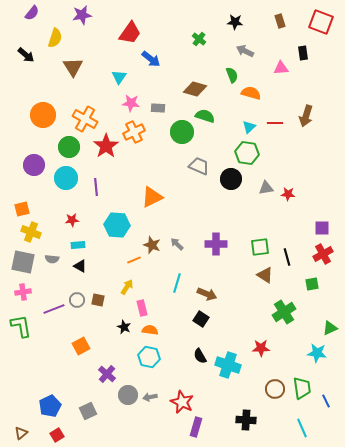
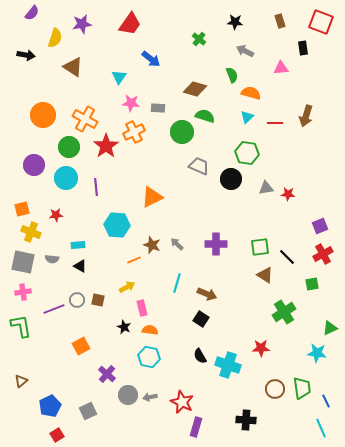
purple star at (82, 15): moved 9 px down
red trapezoid at (130, 33): moved 9 px up
black rectangle at (303, 53): moved 5 px up
black arrow at (26, 55): rotated 30 degrees counterclockwise
brown triangle at (73, 67): rotated 25 degrees counterclockwise
cyan triangle at (249, 127): moved 2 px left, 10 px up
red star at (72, 220): moved 16 px left, 5 px up
purple square at (322, 228): moved 2 px left, 2 px up; rotated 21 degrees counterclockwise
black line at (287, 257): rotated 30 degrees counterclockwise
yellow arrow at (127, 287): rotated 28 degrees clockwise
cyan line at (302, 428): moved 19 px right
brown triangle at (21, 433): moved 52 px up
